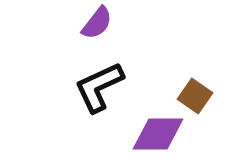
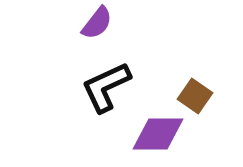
black L-shape: moved 7 px right
